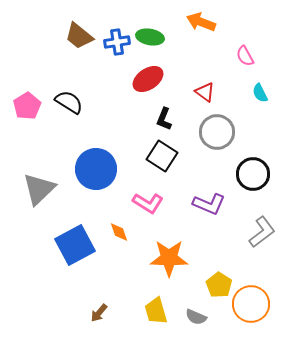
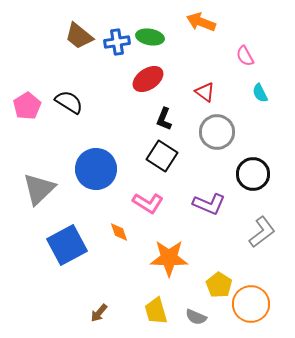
blue square: moved 8 px left
